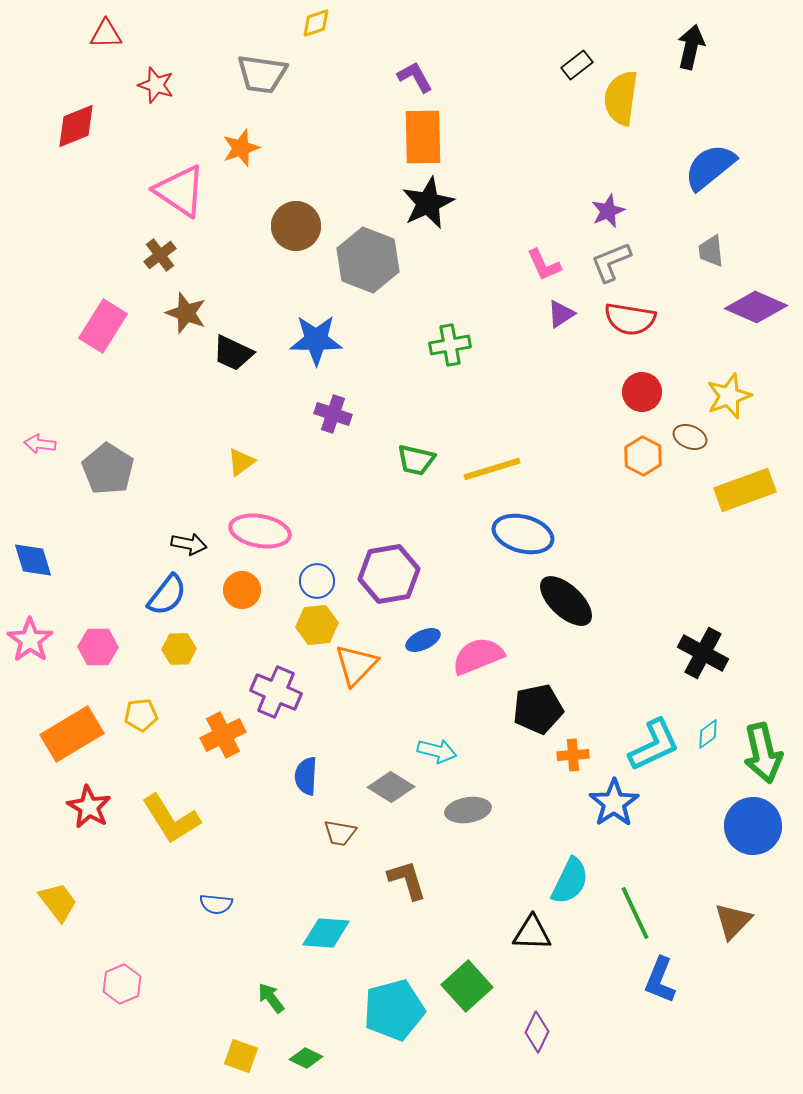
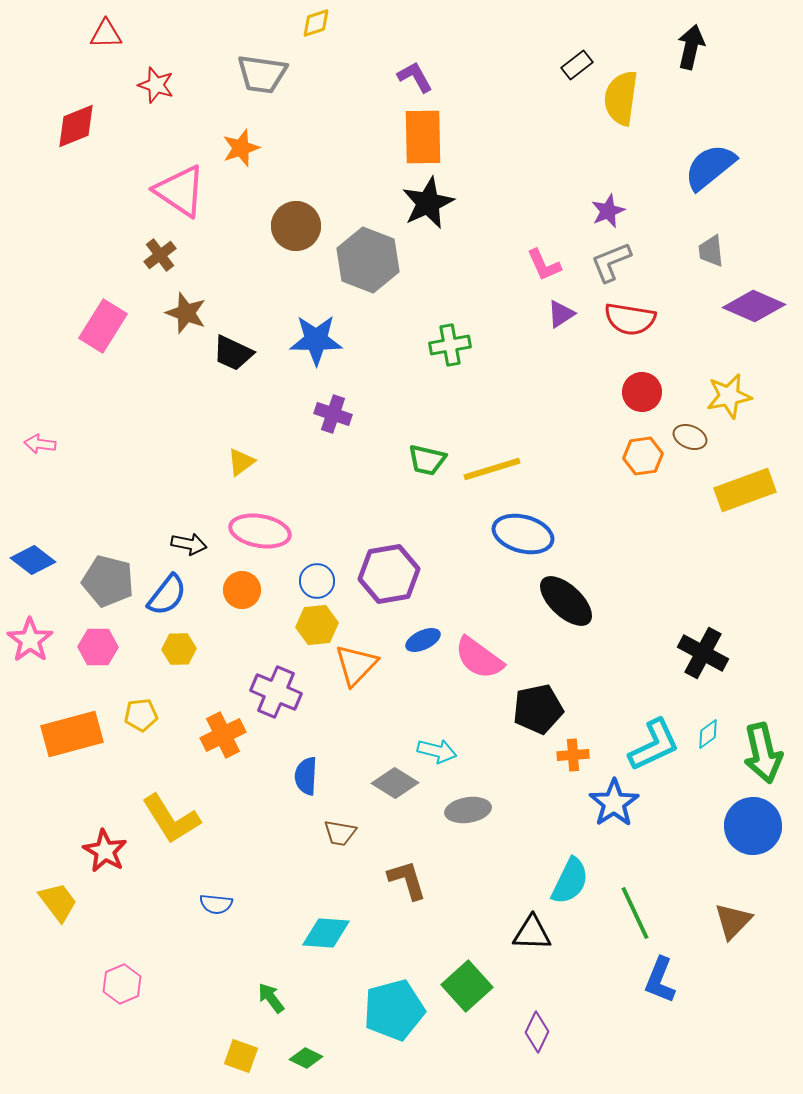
purple diamond at (756, 307): moved 2 px left, 1 px up
yellow star at (729, 396): rotated 9 degrees clockwise
orange hexagon at (643, 456): rotated 24 degrees clockwise
green trapezoid at (416, 460): moved 11 px right
gray pentagon at (108, 469): moved 112 px down; rotated 18 degrees counterclockwise
blue diamond at (33, 560): rotated 36 degrees counterclockwise
pink semicircle at (478, 656): moved 1 px right, 2 px down; rotated 122 degrees counterclockwise
orange rectangle at (72, 734): rotated 16 degrees clockwise
gray diamond at (391, 787): moved 4 px right, 4 px up
red star at (89, 807): moved 16 px right, 44 px down
